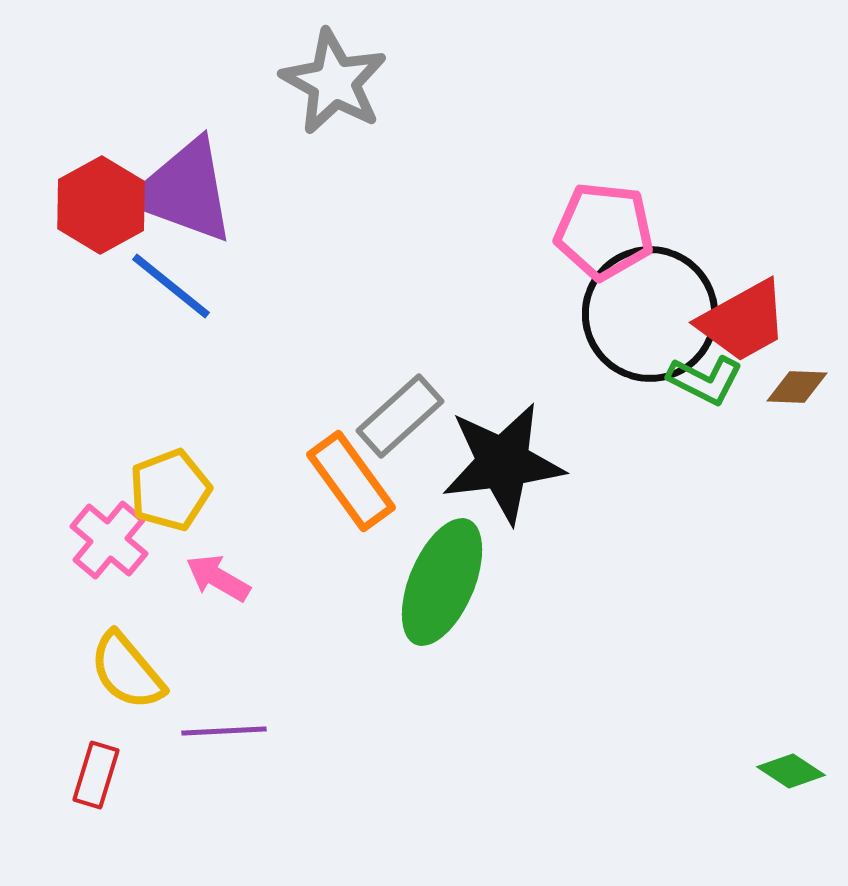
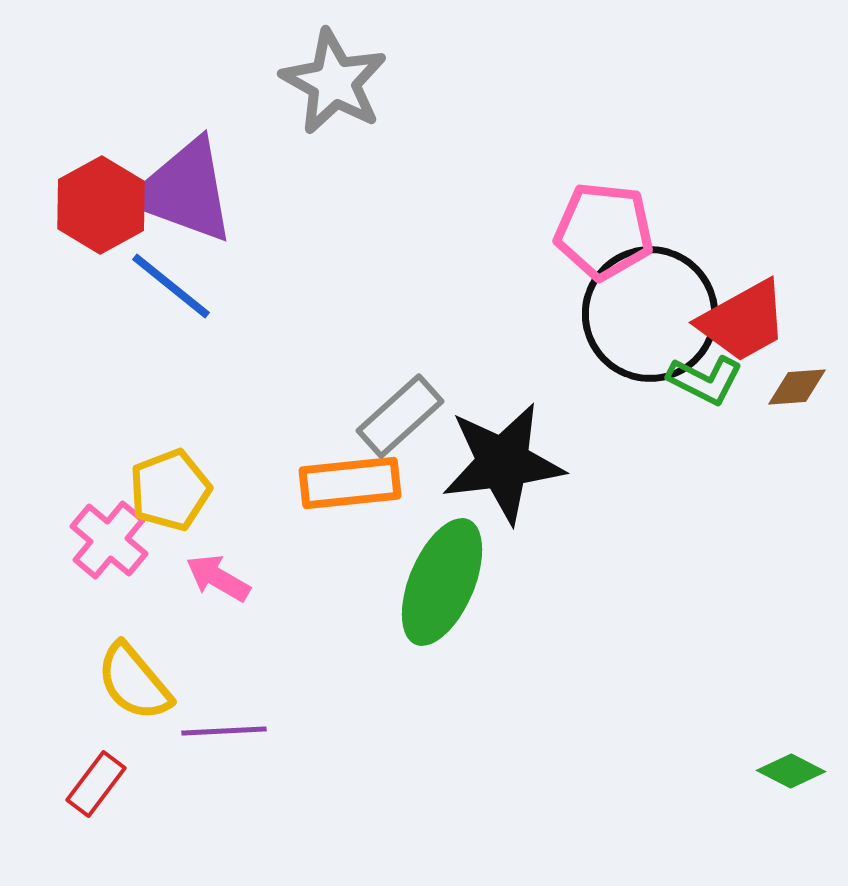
brown diamond: rotated 6 degrees counterclockwise
orange rectangle: moved 1 px left, 2 px down; rotated 60 degrees counterclockwise
yellow semicircle: moved 7 px right, 11 px down
green diamond: rotated 6 degrees counterclockwise
red rectangle: moved 9 px down; rotated 20 degrees clockwise
